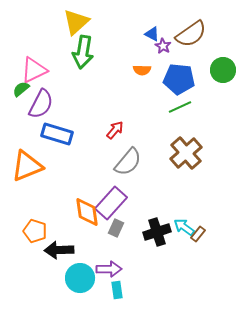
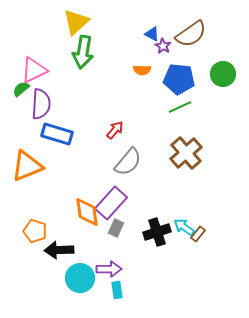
green circle: moved 4 px down
purple semicircle: rotated 24 degrees counterclockwise
